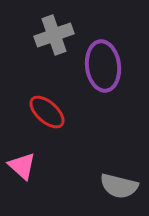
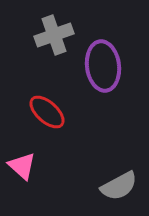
gray semicircle: rotated 42 degrees counterclockwise
